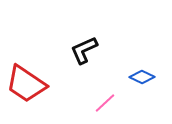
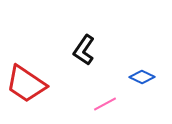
black L-shape: rotated 32 degrees counterclockwise
pink line: moved 1 px down; rotated 15 degrees clockwise
